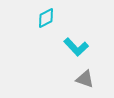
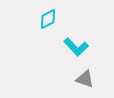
cyan diamond: moved 2 px right, 1 px down
